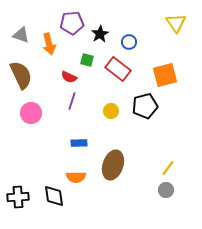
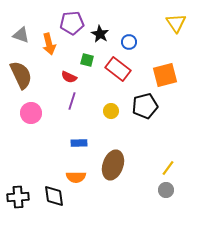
black star: rotated 12 degrees counterclockwise
